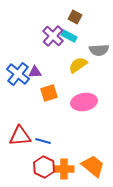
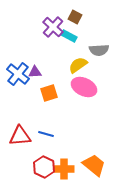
purple cross: moved 9 px up
pink ellipse: moved 15 px up; rotated 35 degrees clockwise
blue line: moved 3 px right, 7 px up
orange trapezoid: moved 1 px right, 1 px up
